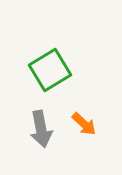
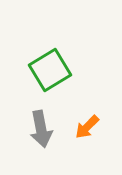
orange arrow: moved 3 px right, 3 px down; rotated 92 degrees clockwise
